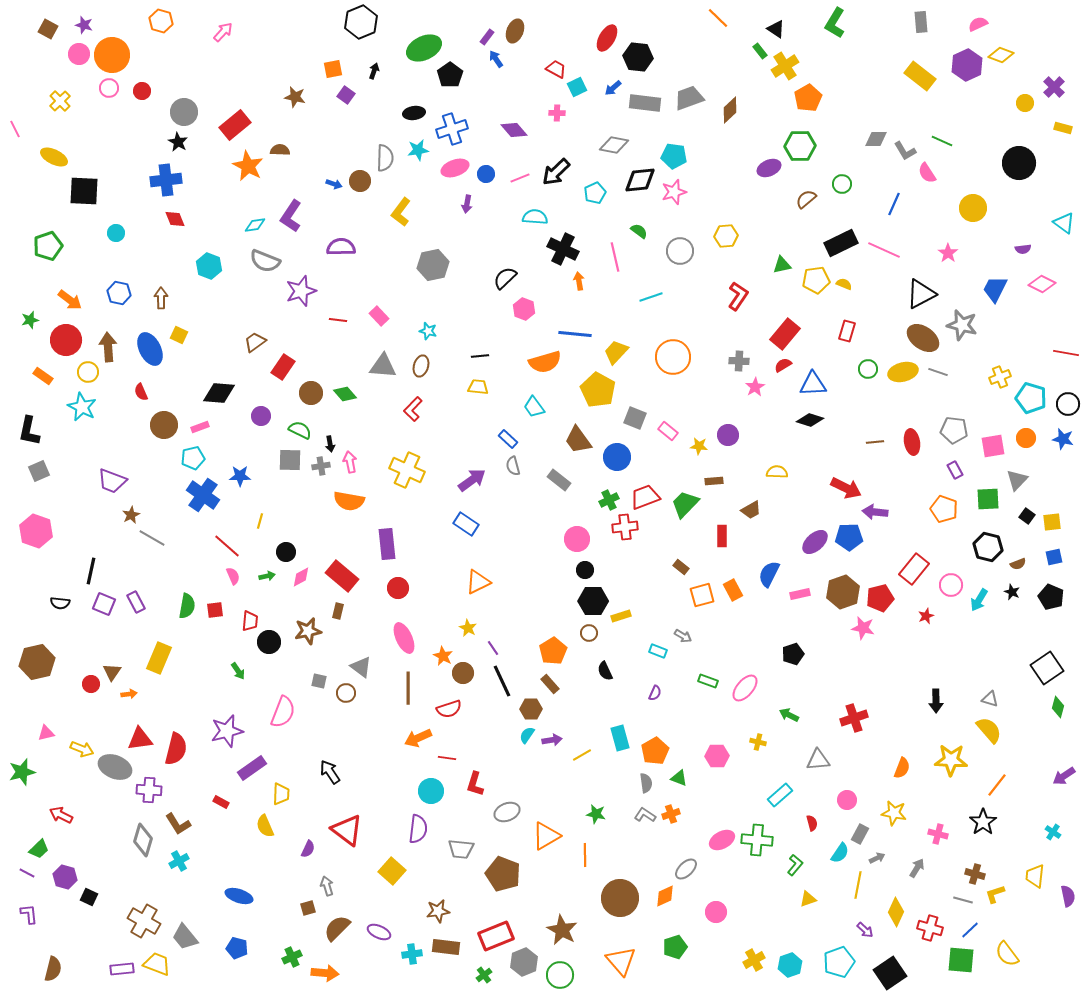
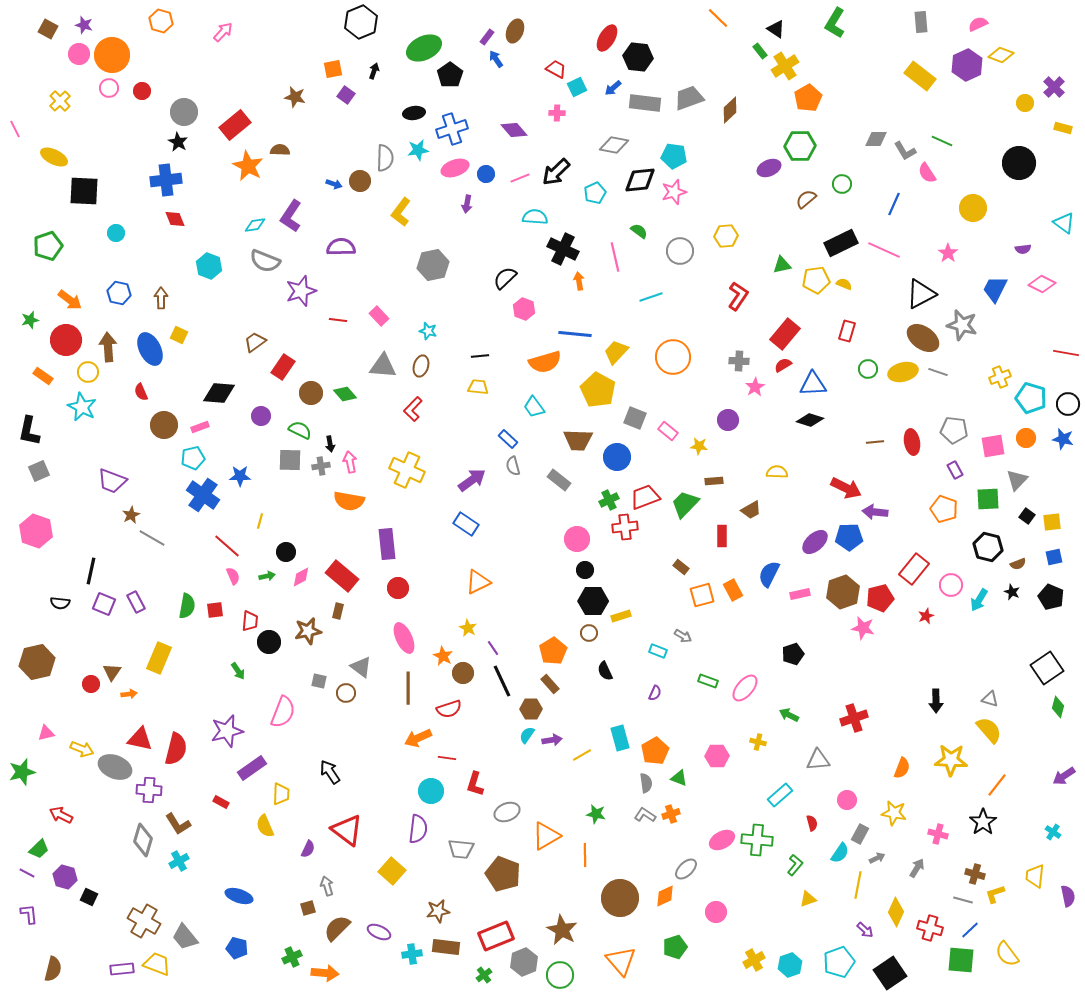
purple circle at (728, 435): moved 15 px up
brown trapezoid at (578, 440): rotated 52 degrees counterclockwise
red triangle at (140, 739): rotated 20 degrees clockwise
